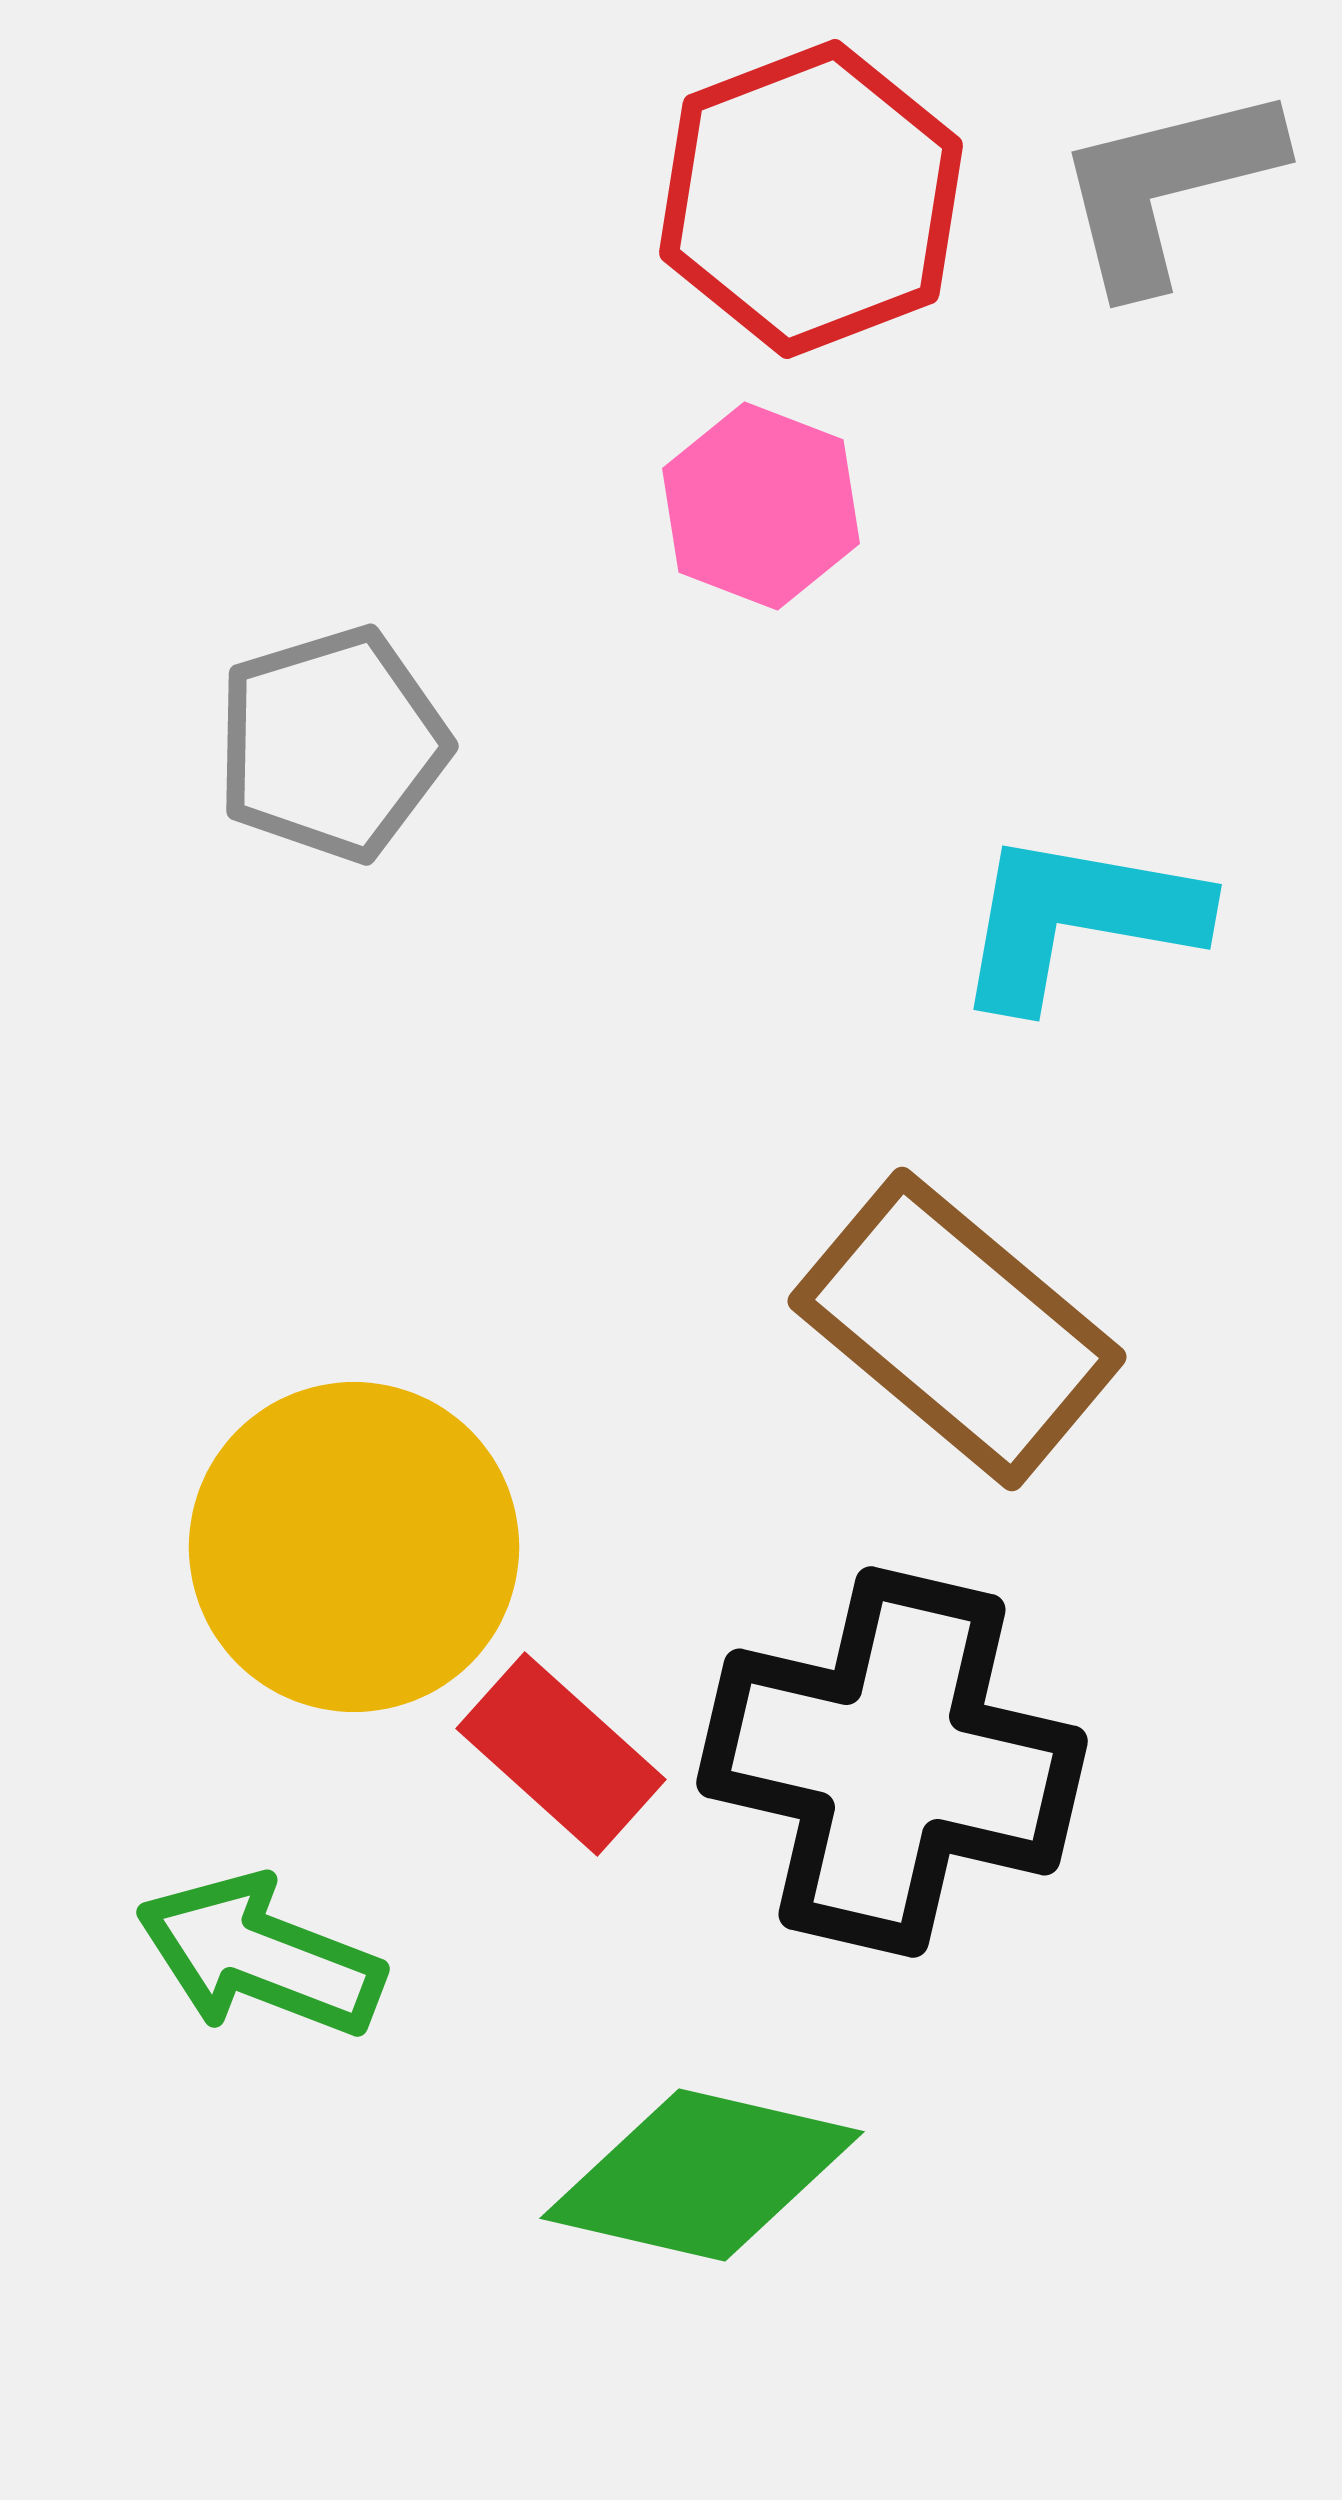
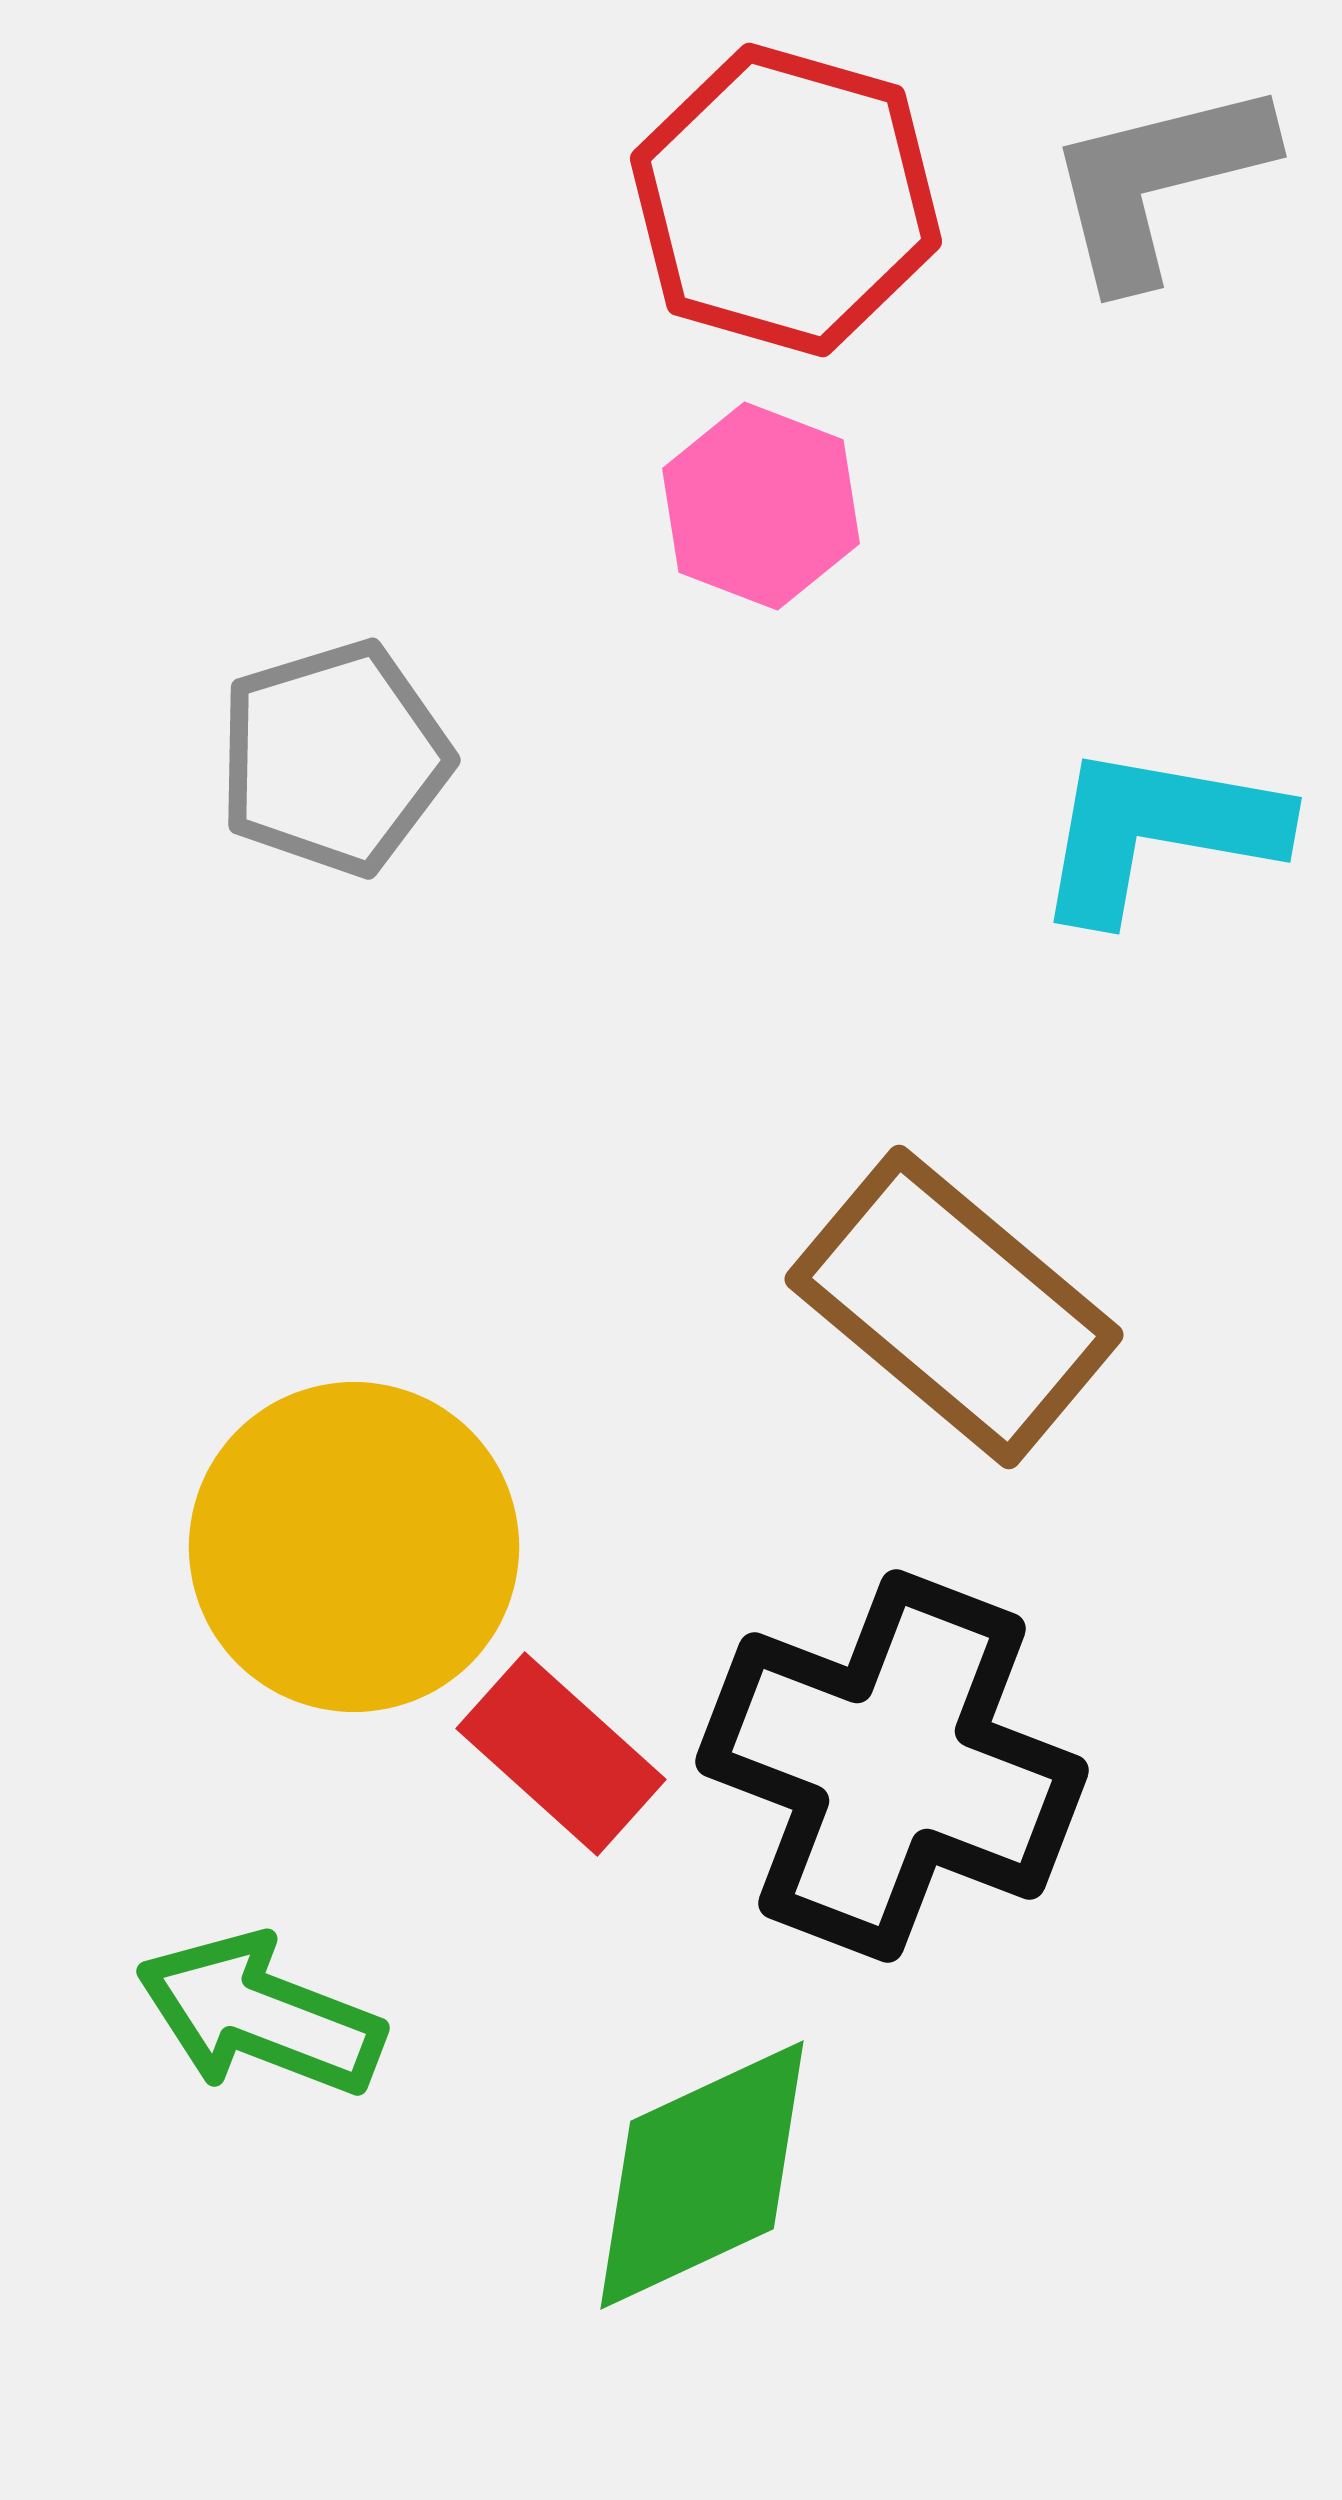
gray L-shape: moved 9 px left, 5 px up
red hexagon: moved 25 px left, 1 px down; rotated 23 degrees counterclockwise
gray pentagon: moved 2 px right, 14 px down
cyan L-shape: moved 80 px right, 87 px up
brown rectangle: moved 3 px left, 22 px up
black cross: moved 4 px down; rotated 8 degrees clockwise
green arrow: moved 59 px down
green diamond: rotated 38 degrees counterclockwise
